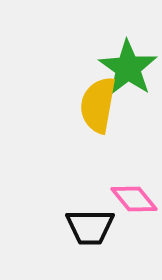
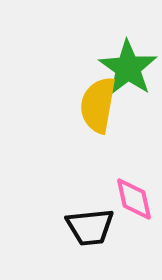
pink diamond: rotated 27 degrees clockwise
black trapezoid: rotated 6 degrees counterclockwise
